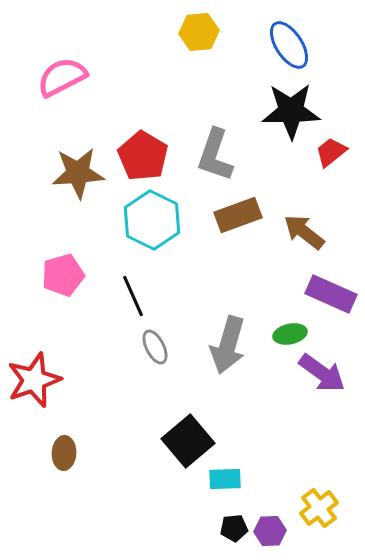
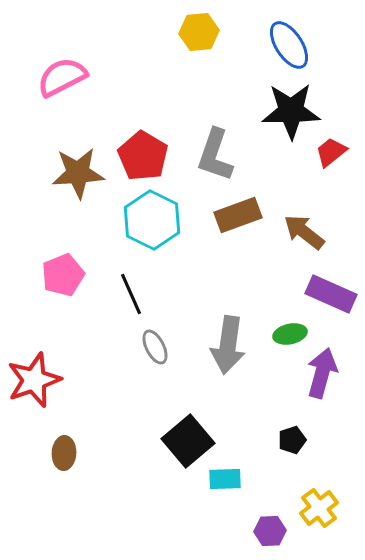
pink pentagon: rotated 6 degrees counterclockwise
black line: moved 2 px left, 2 px up
gray arrow: rotated 8 degrees counterclockwise
purple arrow: rotated 111 degrees counterclockwise
black pentagon: moved 58 px right, 88 px up; rotated 12 degrees counterclockwise
